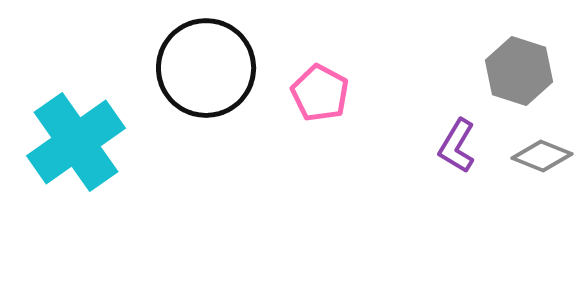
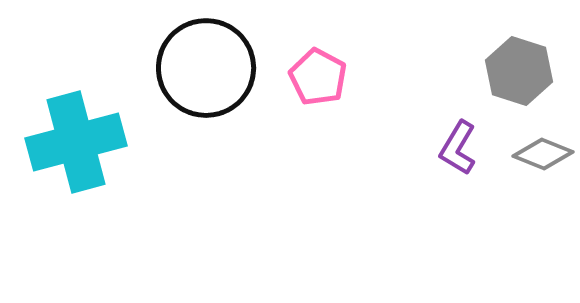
pink pentagon: moved 2 px left, 16 px up
cyan cross: rotated 20 degrees clockwise
purple L-shape: moved 1 px right, 2 px down
gray diamond: moved 1 px right, 2 px up
